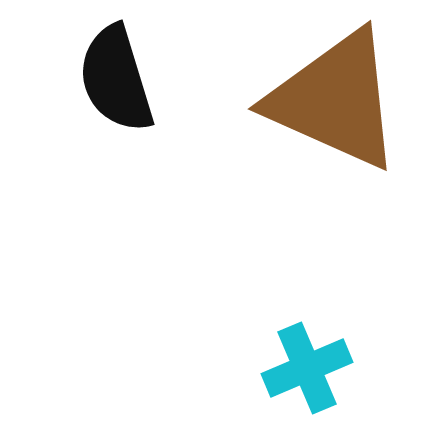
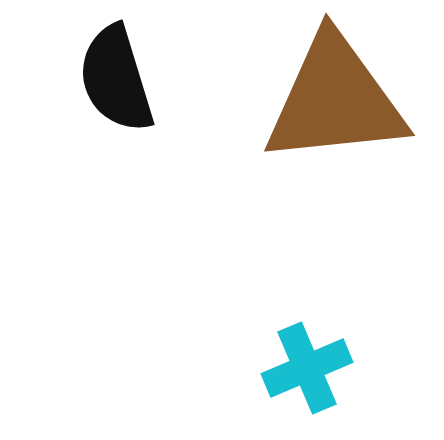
brown triangle: rotated 30 degrees counterclockwise
